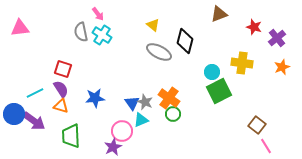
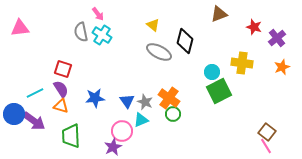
blue triangle: moved 5 px left, 2 px up
brown square: moved 10 px right, 7 px down
